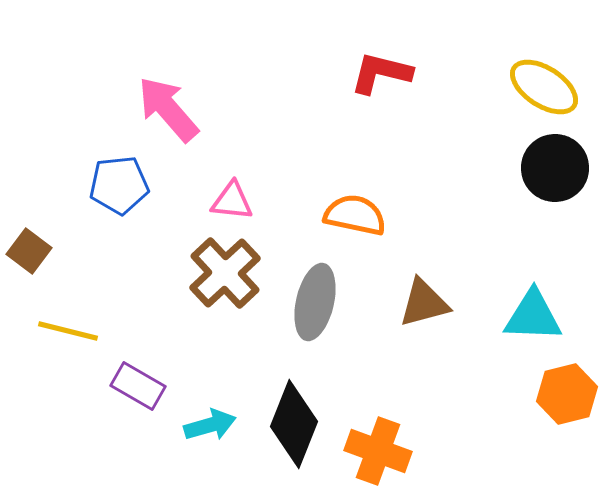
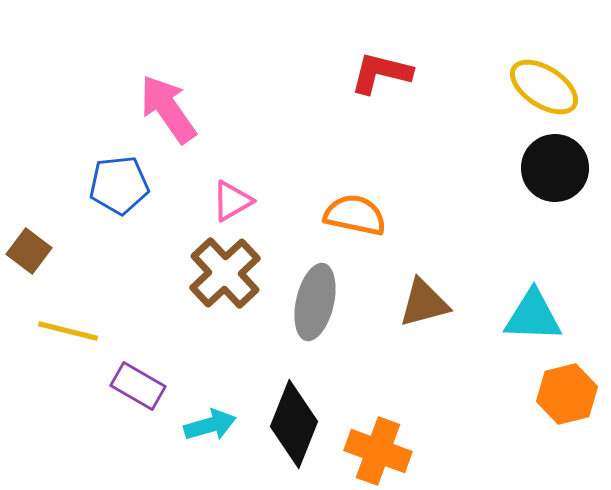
pink arrow: rotated 6 degrees clockwise
pink triangle: rotated 36 degrees counterclockwise
